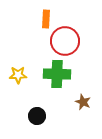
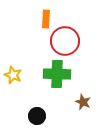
yellow star: moved 5 px left; rotated 24 degrees clockwise
